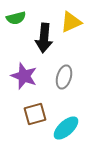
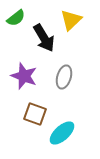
green semicircle: rotated 24 degrees counterclockwise
yellow triangle: moved 2 px up; rotated 20 degrees counterclockwise
black arrow: rotated 36 degrees counterclockwise
brown square: rotated 35 degrees clockwise
cyan ellipse: moved 4 px left, 5 px down
